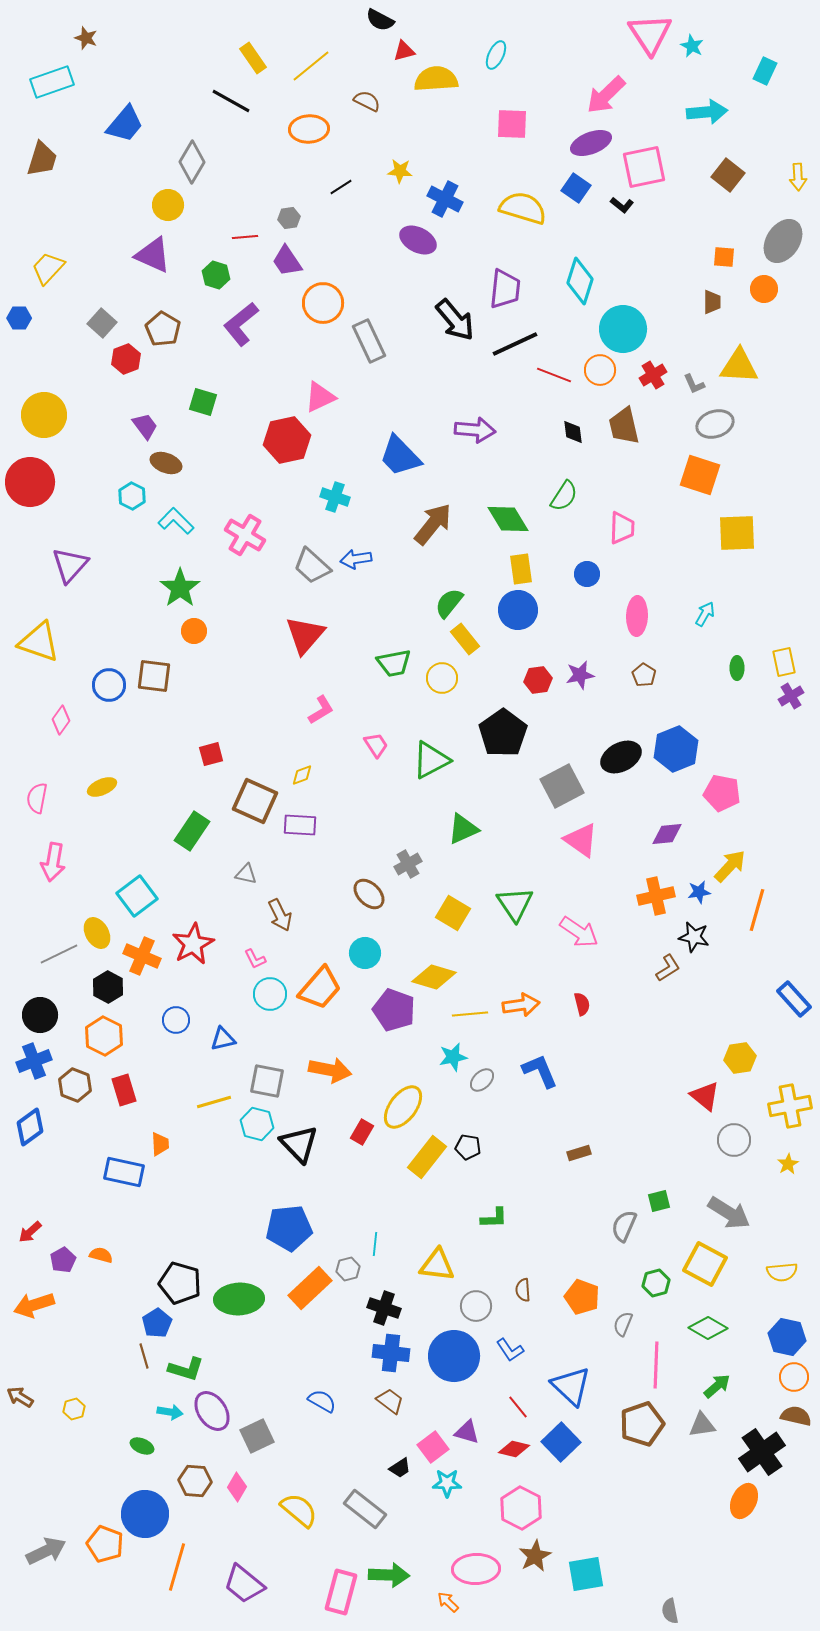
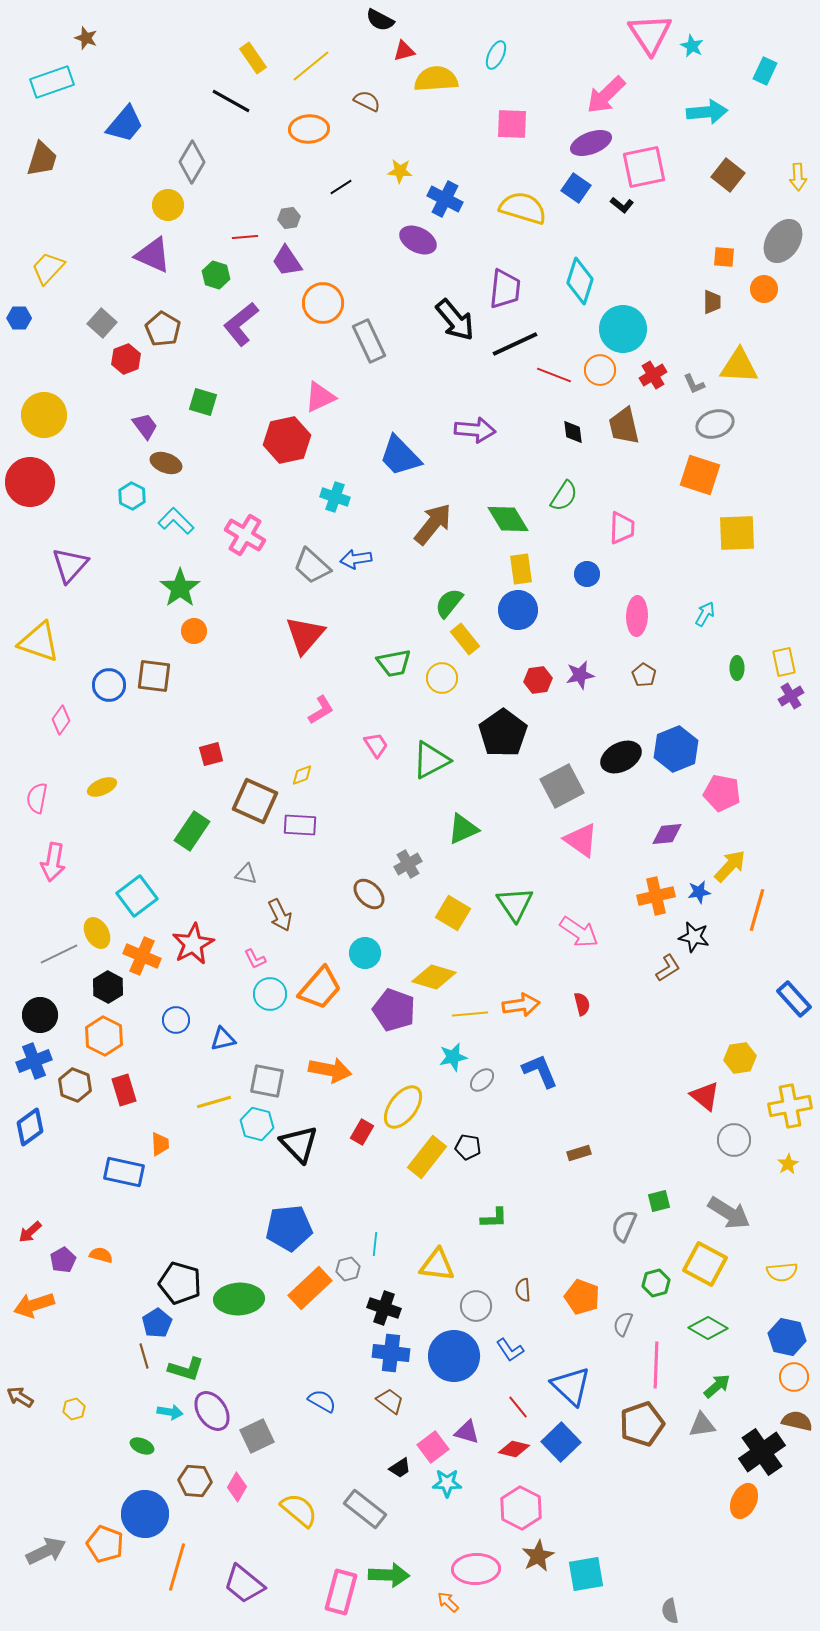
brown semicircle at (796, 1416): moved 1 px right, 5 px down
brown star at (535, 1556): moved 3 px right
